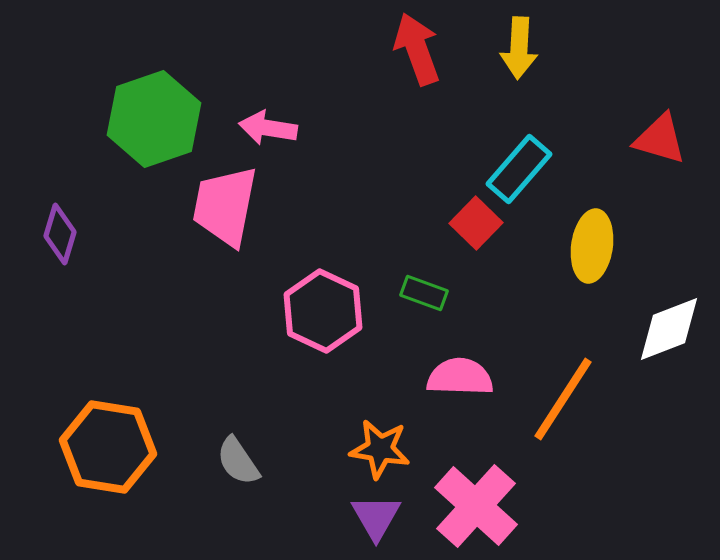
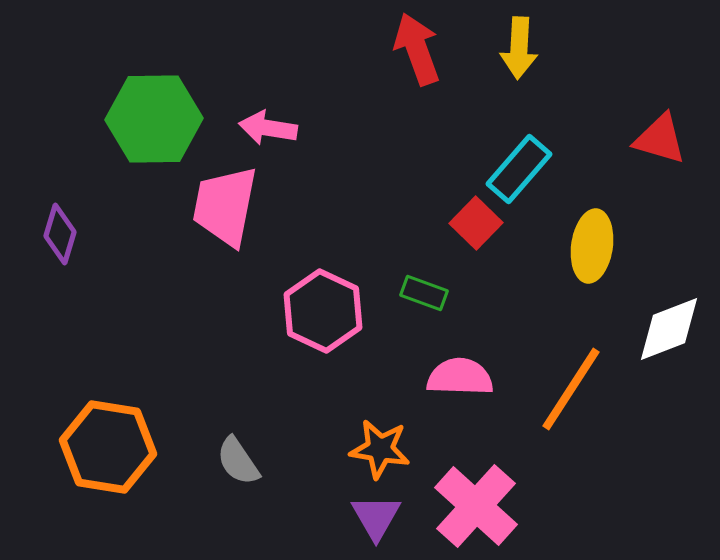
green hexagon: rotated 18 degrees clockwise
orange line: moved 8 px right, 10 px up
